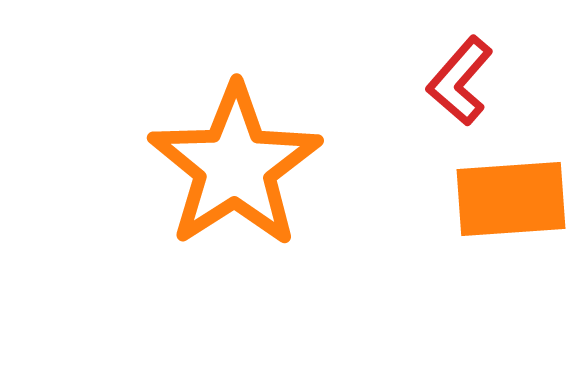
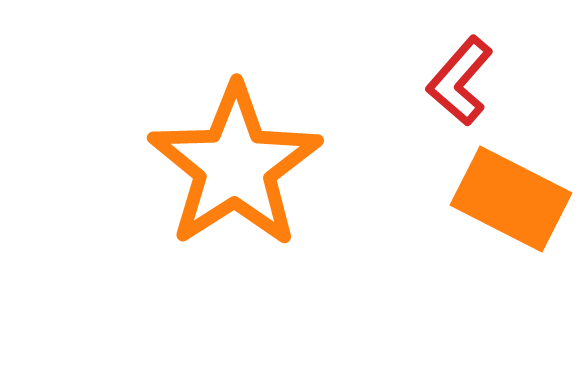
orange rectangle: rotated 31 degrees clockwise
